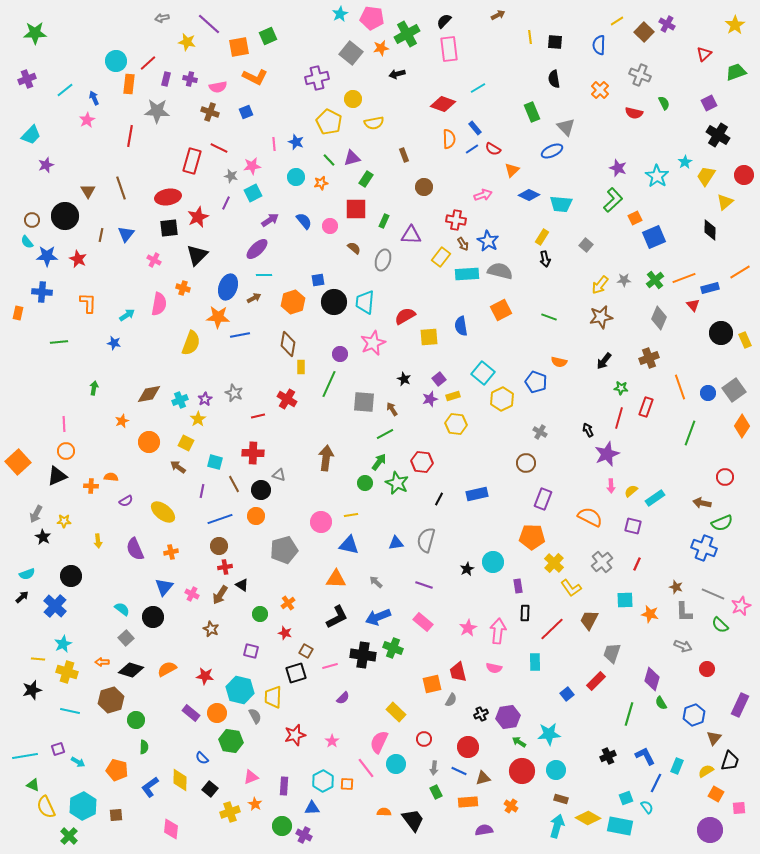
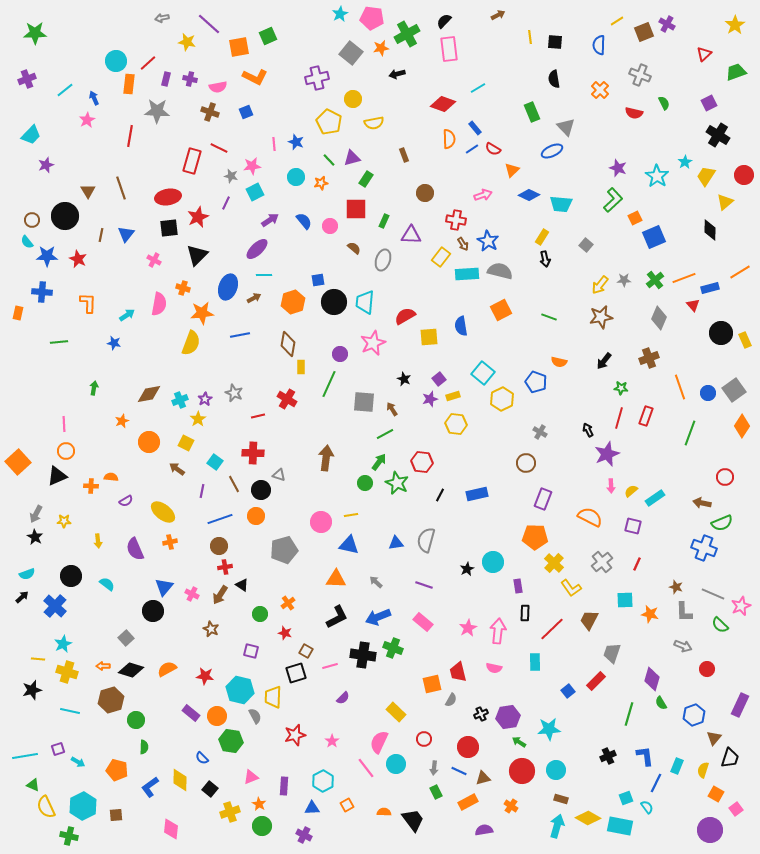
brown square at (644, 32): rotated 24 degrees clockwise
brown circle at (424, 187): moved 1 px right, 6 px down
cyan square at (253, 193): moved 2 px right, 1 px up
orange star at (218, 317): moved 16 px left, 4 px up; rotated 10 degrees counterclockwise
red rectangle at (646, 407): moved 9 px down
cyan square at (215, 462): rotated 21 degrees clockwise
brown arrow at (178, 467): moved 1 px left, 2 px down
black line at (439, 499): moved 1 px right, 4 px up
black star at (43, 537): moved 8 px left
orange pentagon at (532, 537): moved 3 px right
orange cross at (171, 552): moved 1 px left, 10 px up
cyan semicircle at (122, 609): moved 15 px left, 25 px up
black circle at (153, 617): moved 6 px up
orange arrow at (102, 662): moved 1 px right, 4 px down
blue square at (567, 694): moved 1 px right, 3 px up
orange circle at (217, 713): moved 3 px down
cyan star at (549, 734): moved 5 px up
blue L-shape at (645, 756): rotated 20 degrees clockwise
black trapezoid at (730, 761): moved 3 px up
yellow semicircle at (706, 771): moved 3 px left, 1 px up; rotated 42 degrees counterclockwise
orange square at (347, 784): moved 21 px down; rotated 32 degrees counterclockwise
orange rectangle at (468, 802): rotated 24 degrees counterclockwise
orange star at (255, 804): moved 4 px right
pink square at (739, 808): moved 3 px left, 1 px down; rotated 32 degrees counterclockwise
green circle at (282, 826): moved 20 px left
green cross at (69, 836): rotated 30 degrees counterclockwise
